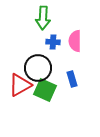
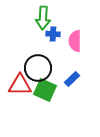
blue cross: moved 8 px up
blue rectangle: rotated 63 degrees clockwise
red triangle: rotated 30 degrees clockwise
